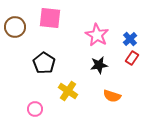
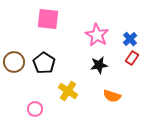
pink square: moved 2 px left, 1 px down
brown circle: moved 1 px left, 35 px down
